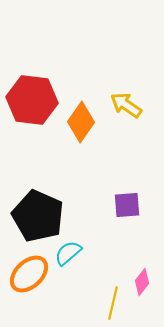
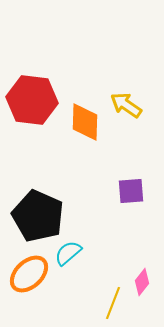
orange diamond: moved 4 px right; rotated 33 degrees counterclockwise
purple square: moved 4 px right, 14 px up
yellow line: rotated 8 degrees clockwise
